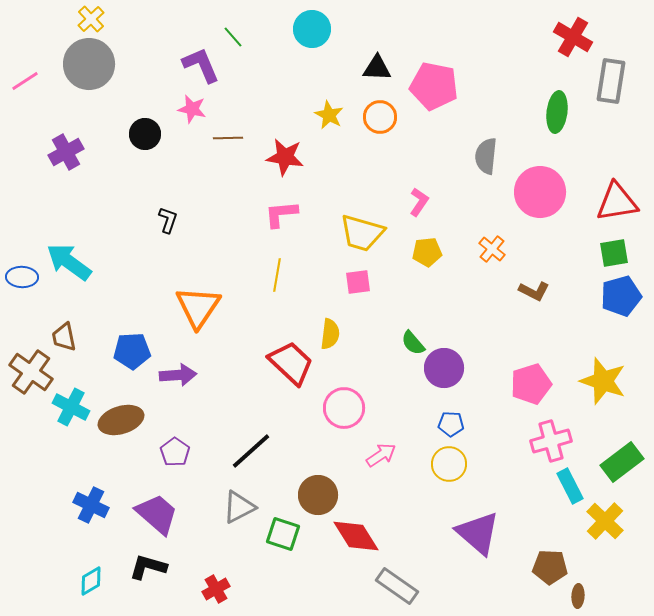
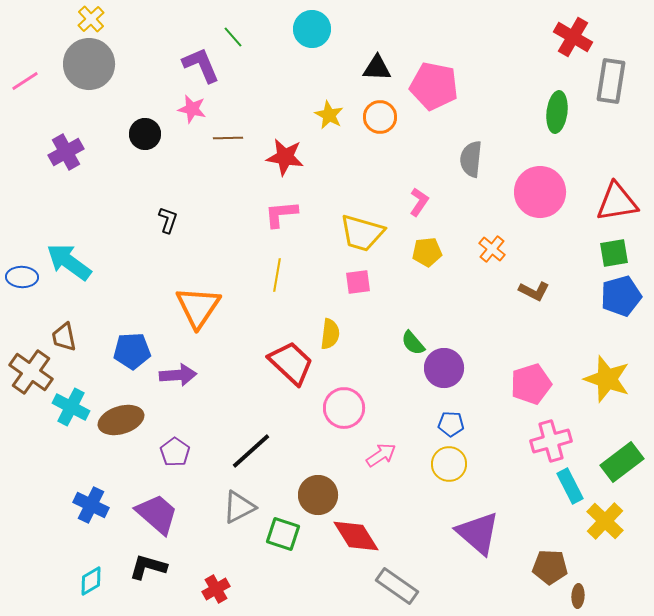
gray semicircle at (486, 156): moved 15 px left, 3 px down
yellow star at (603, 381): moved 4 px right, 2 px up
